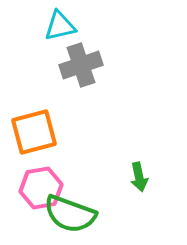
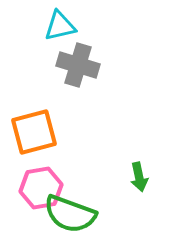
gray cross: moved 3 px left; rotated 36 degrees clockwise
